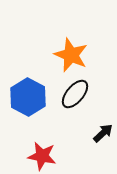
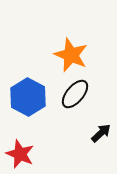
black arrow: moved 2 px left
red star: moved 22 px left, 2 px up; rotated 12 degrees clockwise
